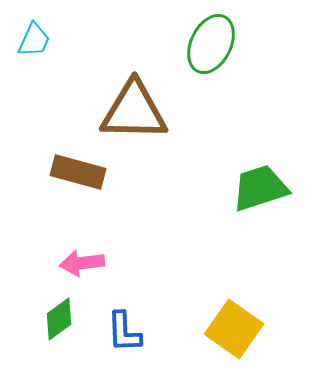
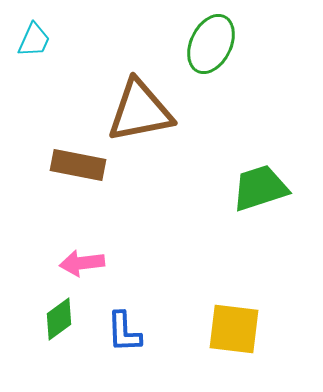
brown triangle: moved 6 px right; rotated 12 degrees counterclockwise
brown rectangle: moved 7 px up; rotated 4 degrees counterclockwise
yellow square: rotated 28 degrees counterclockwise
